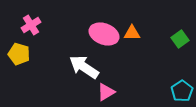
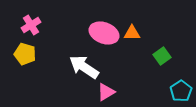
pink ellipse: moved 1 px up
green square: moved 18 px left, 17 px down
yellow pentagon: moved 6 px right
cyan pentagon: moved 1 px left
